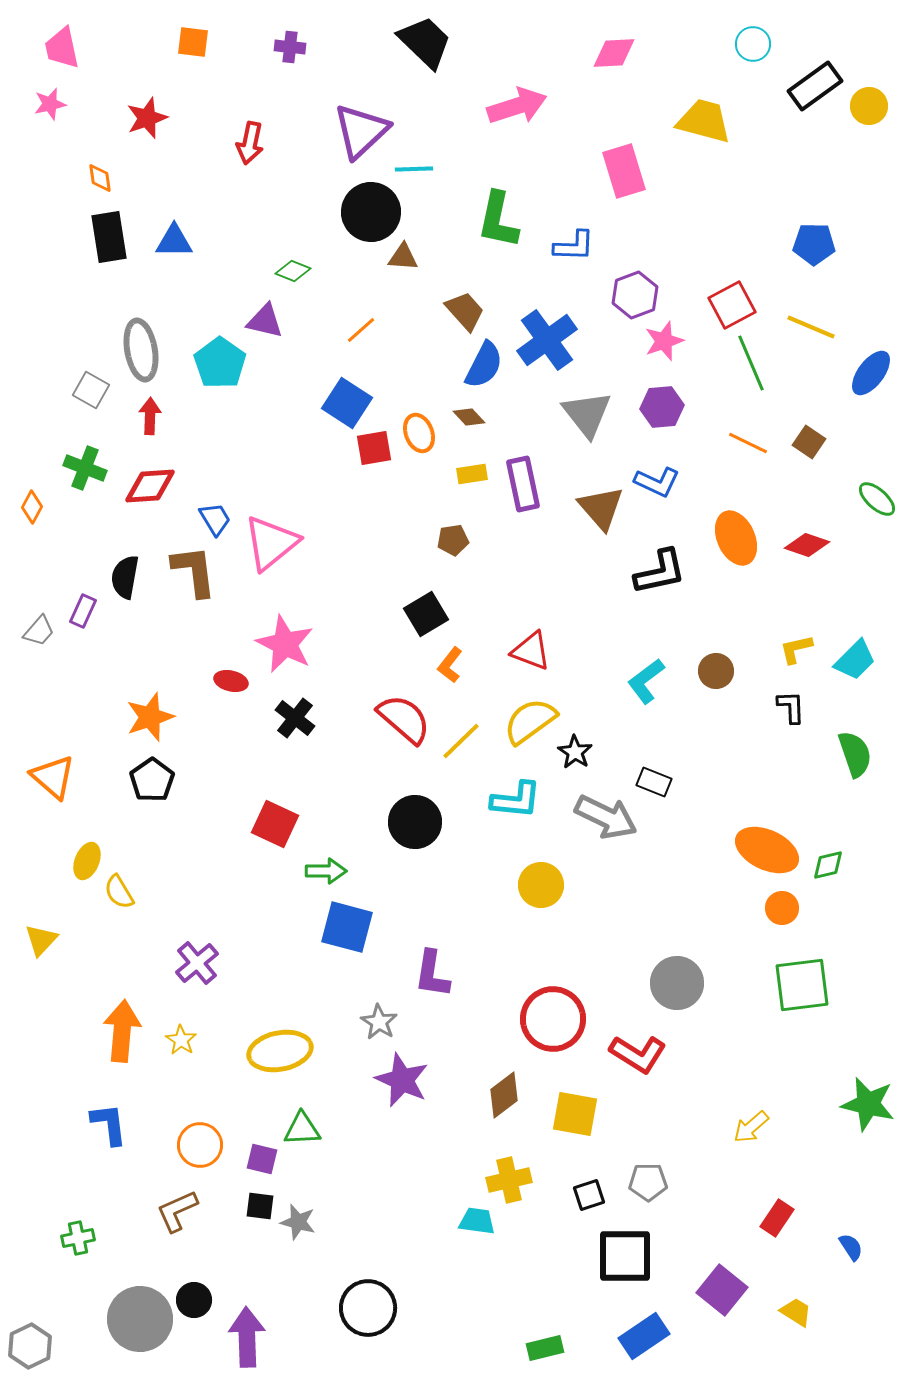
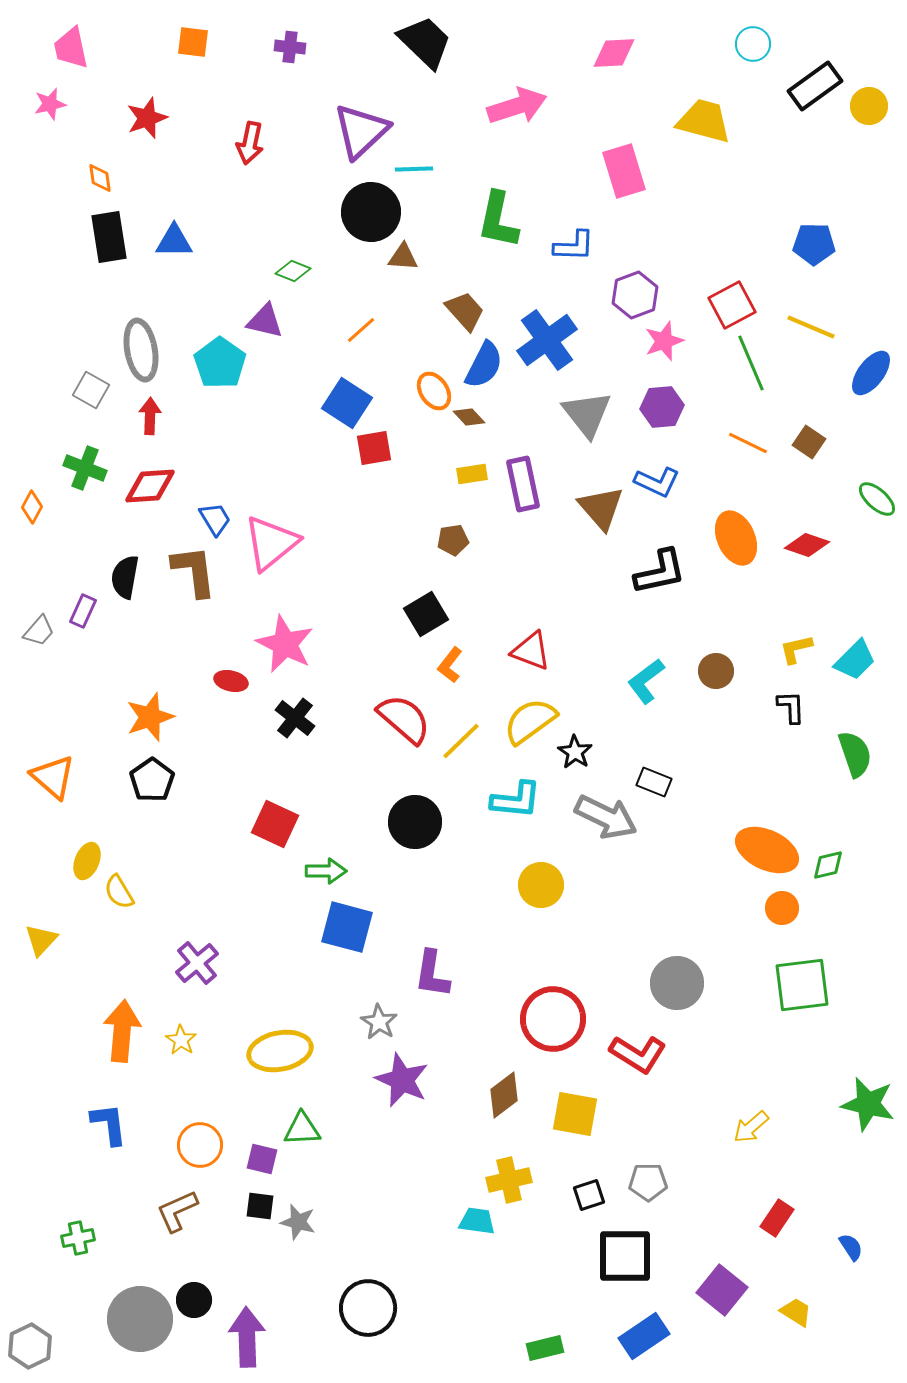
pink trapezoid at (62, 48): moved 9 px right
orange ellipse at (419, 433): moved 15 px right, 42 px up; rotated 12 degrees counterclockwise
